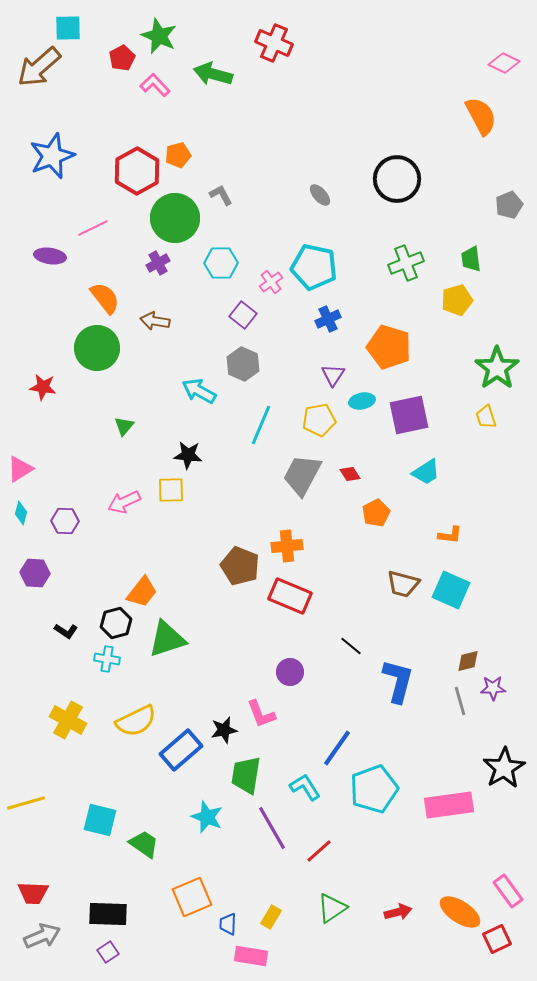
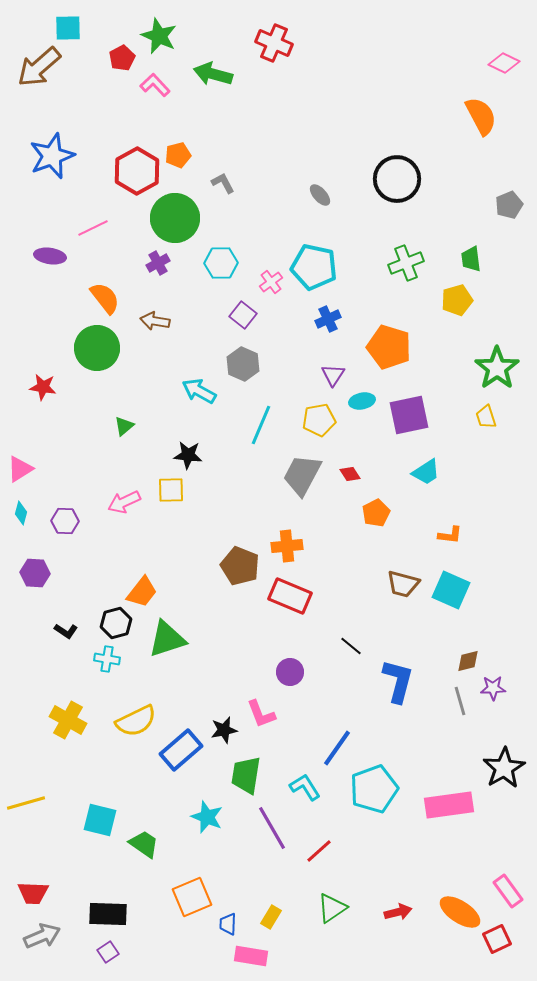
gray L-shape at (221, 195): moved 2 px right, 12 px up
green triangle at (124, 426): rotated 10 degrees clockwise
